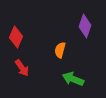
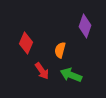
red diamond: moved 10 px right, 6 px down
red arrow: moved 20 px right, 3 px down
green arrow: moved 2 px left, 4 px up
